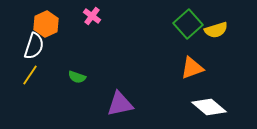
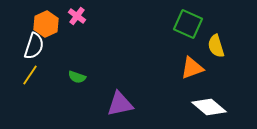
pink cross: moved 15 px left
green square: rotated 24 degrees counterclockwise
yellow semicircle: moved 16 px down; rotated 90 degrees clockwise
